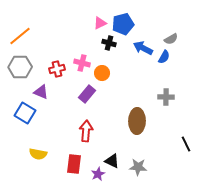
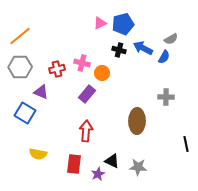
black cross: moved 10 px right, 7 px down
black line: rotated 14 degrees clockwise
